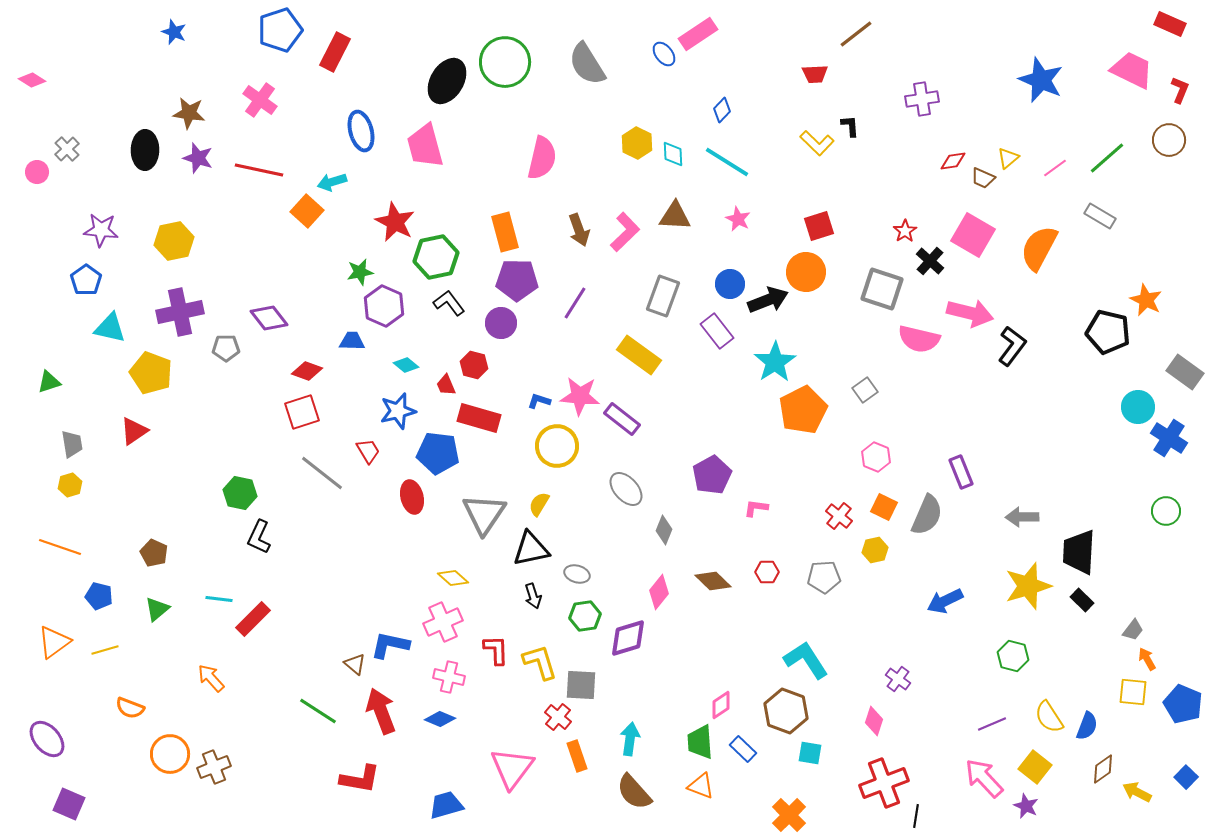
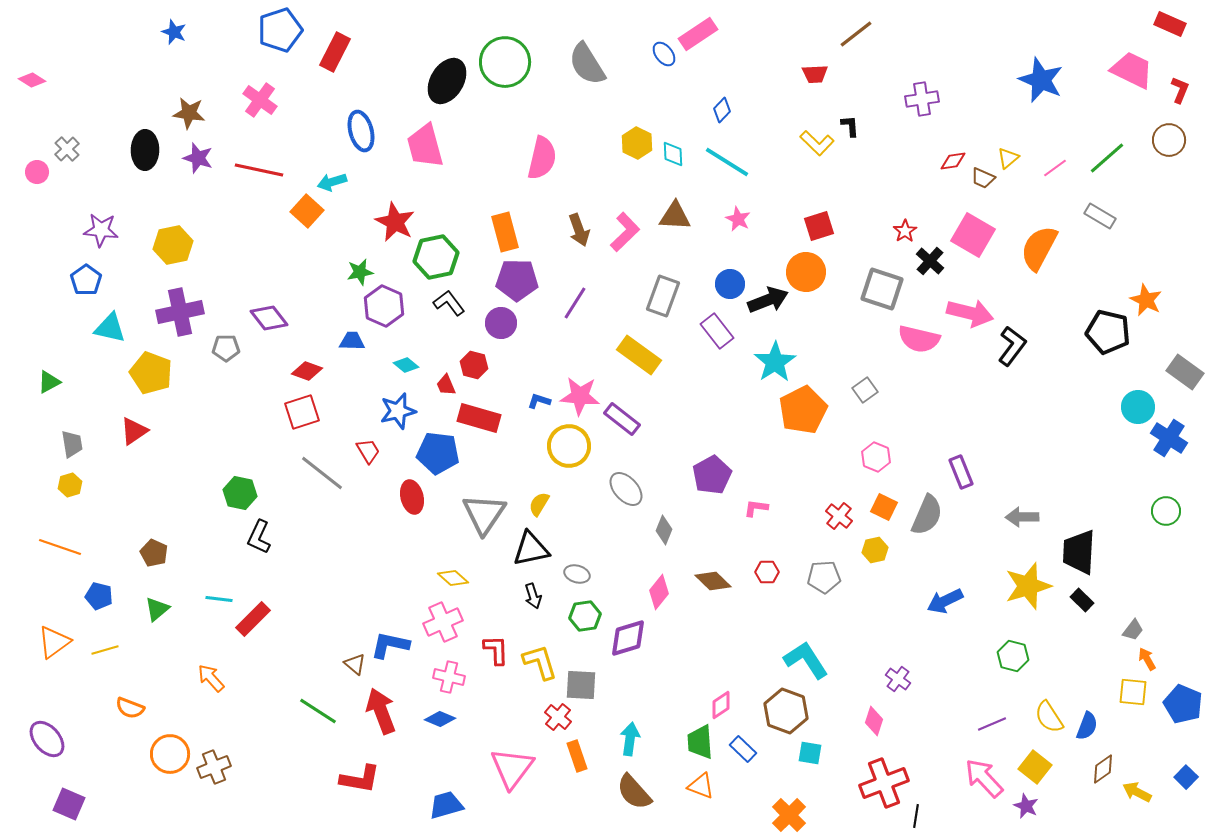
yellow hexagon at (174, 241): moved 1 px left, 4 px down
green triangle at (49, 382): rotated 10 degrees counterclockwise
yellow circle at (557, 446): moved 12 px right
